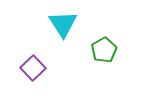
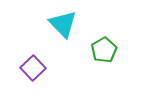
cyan triangle: rotated 12 degrees counterclockwise
